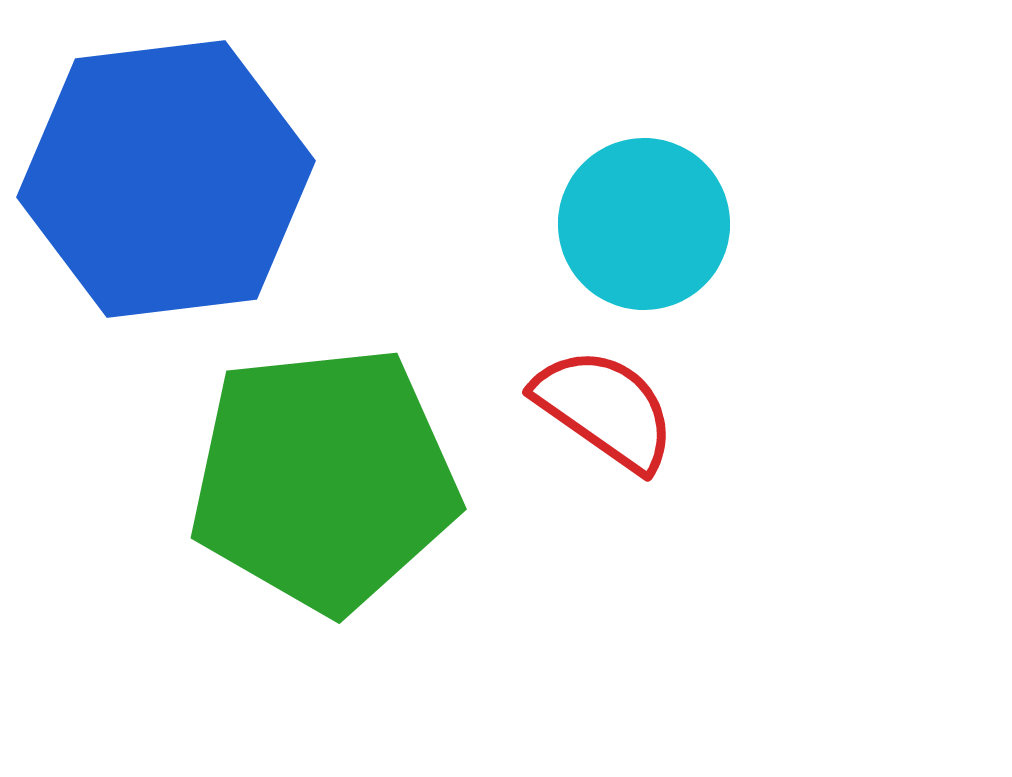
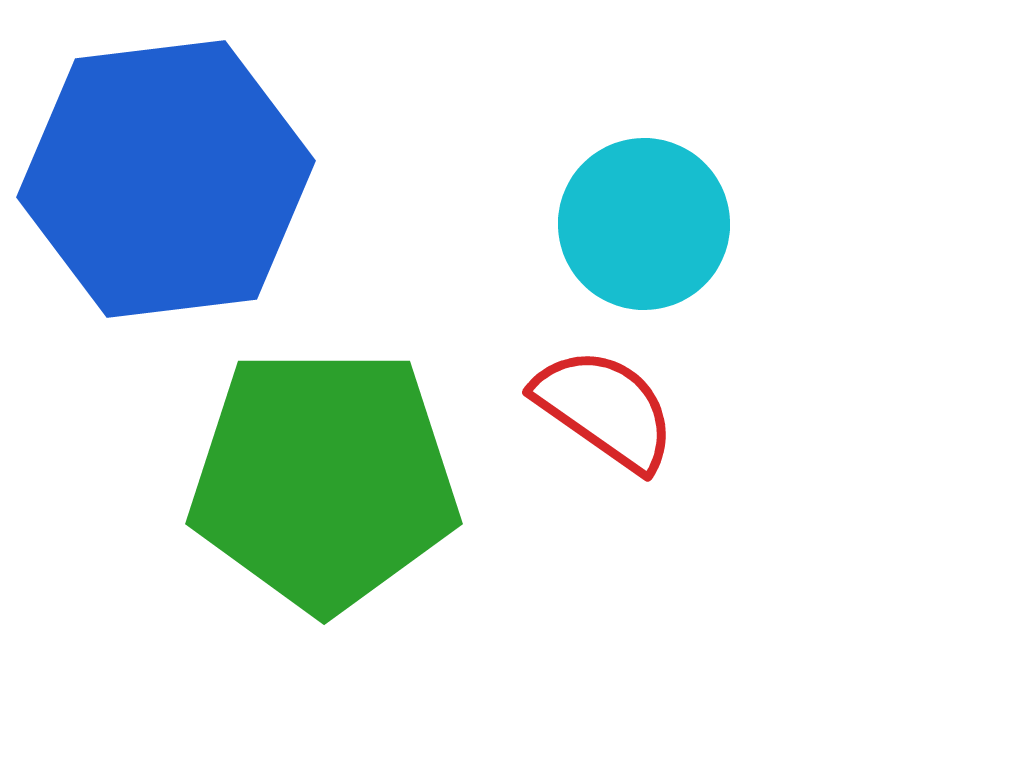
green pentagon: rotated 6 degrees clockwise
